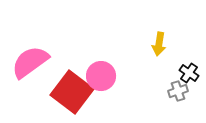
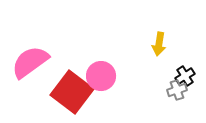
black cross: moved 4 px left, 3 px down; rotated 24 degrees clockwise
gray cross: moved 1 px left, 1 px up
